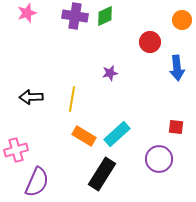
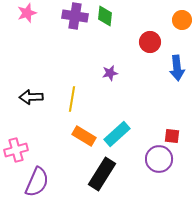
green diamond: rotated 60 degrees counterclockwise
red square: moved 4 px left, 9 px down
